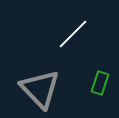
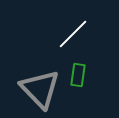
green rectangle: moved 22 px left, 8 px up; rotated 10 degrees counterclockwise
